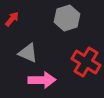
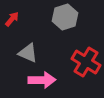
gray hexagon: moved 2 px left, 1 px up
